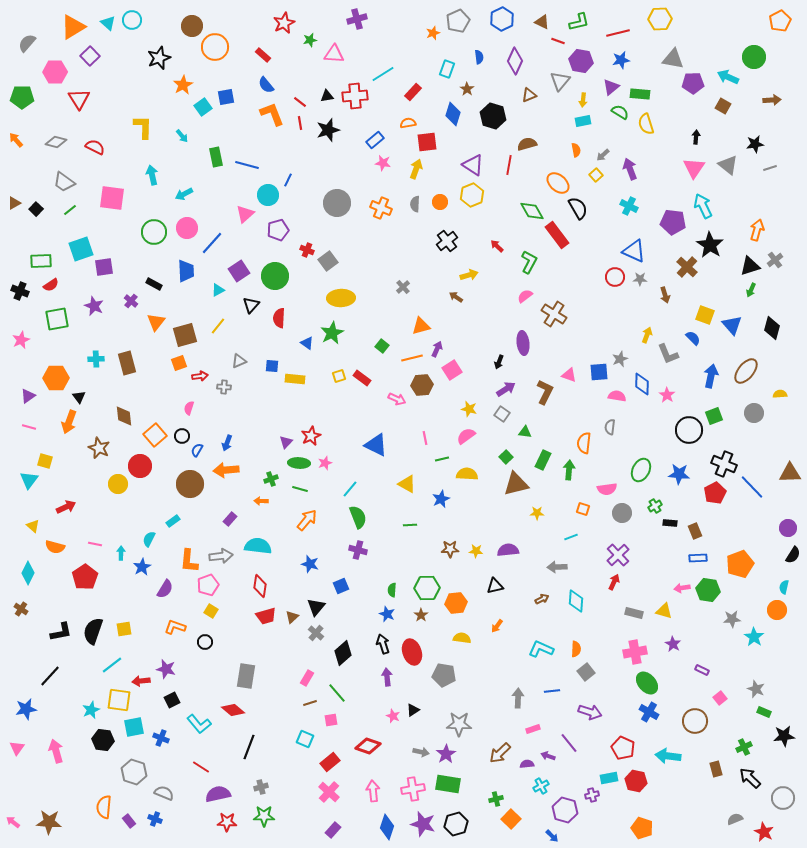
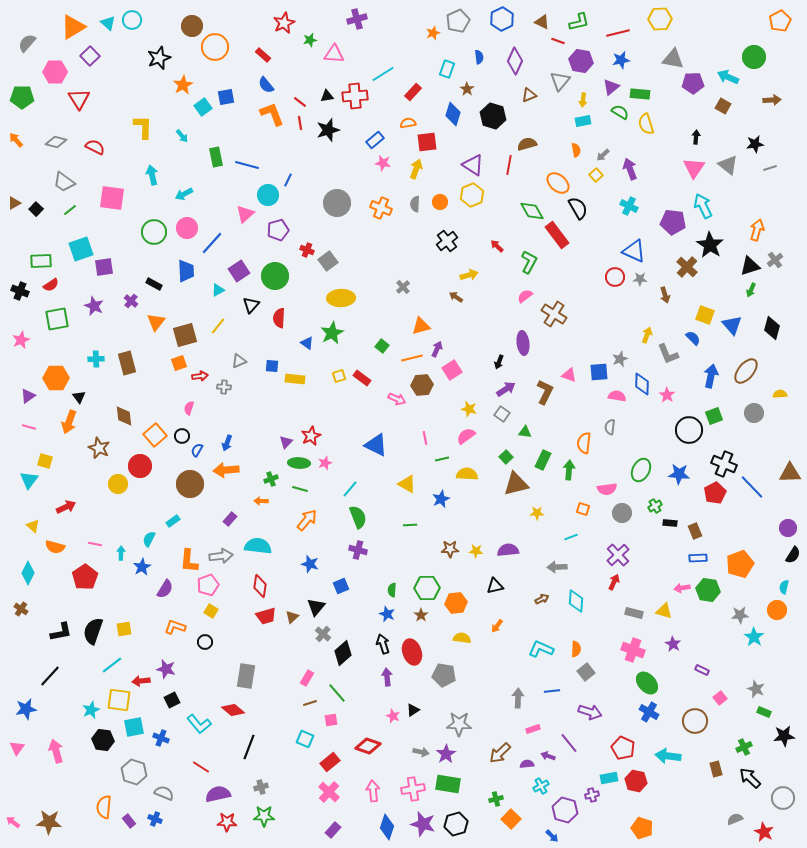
gray star at (732, 619): moved 8 px right, 4 px up
gray cross at (316, 633): moved 7 px right, 1 px down
pink cross at (635, 652): moved 2 px left, 2 px up; rotated 30 degrees clockwise
